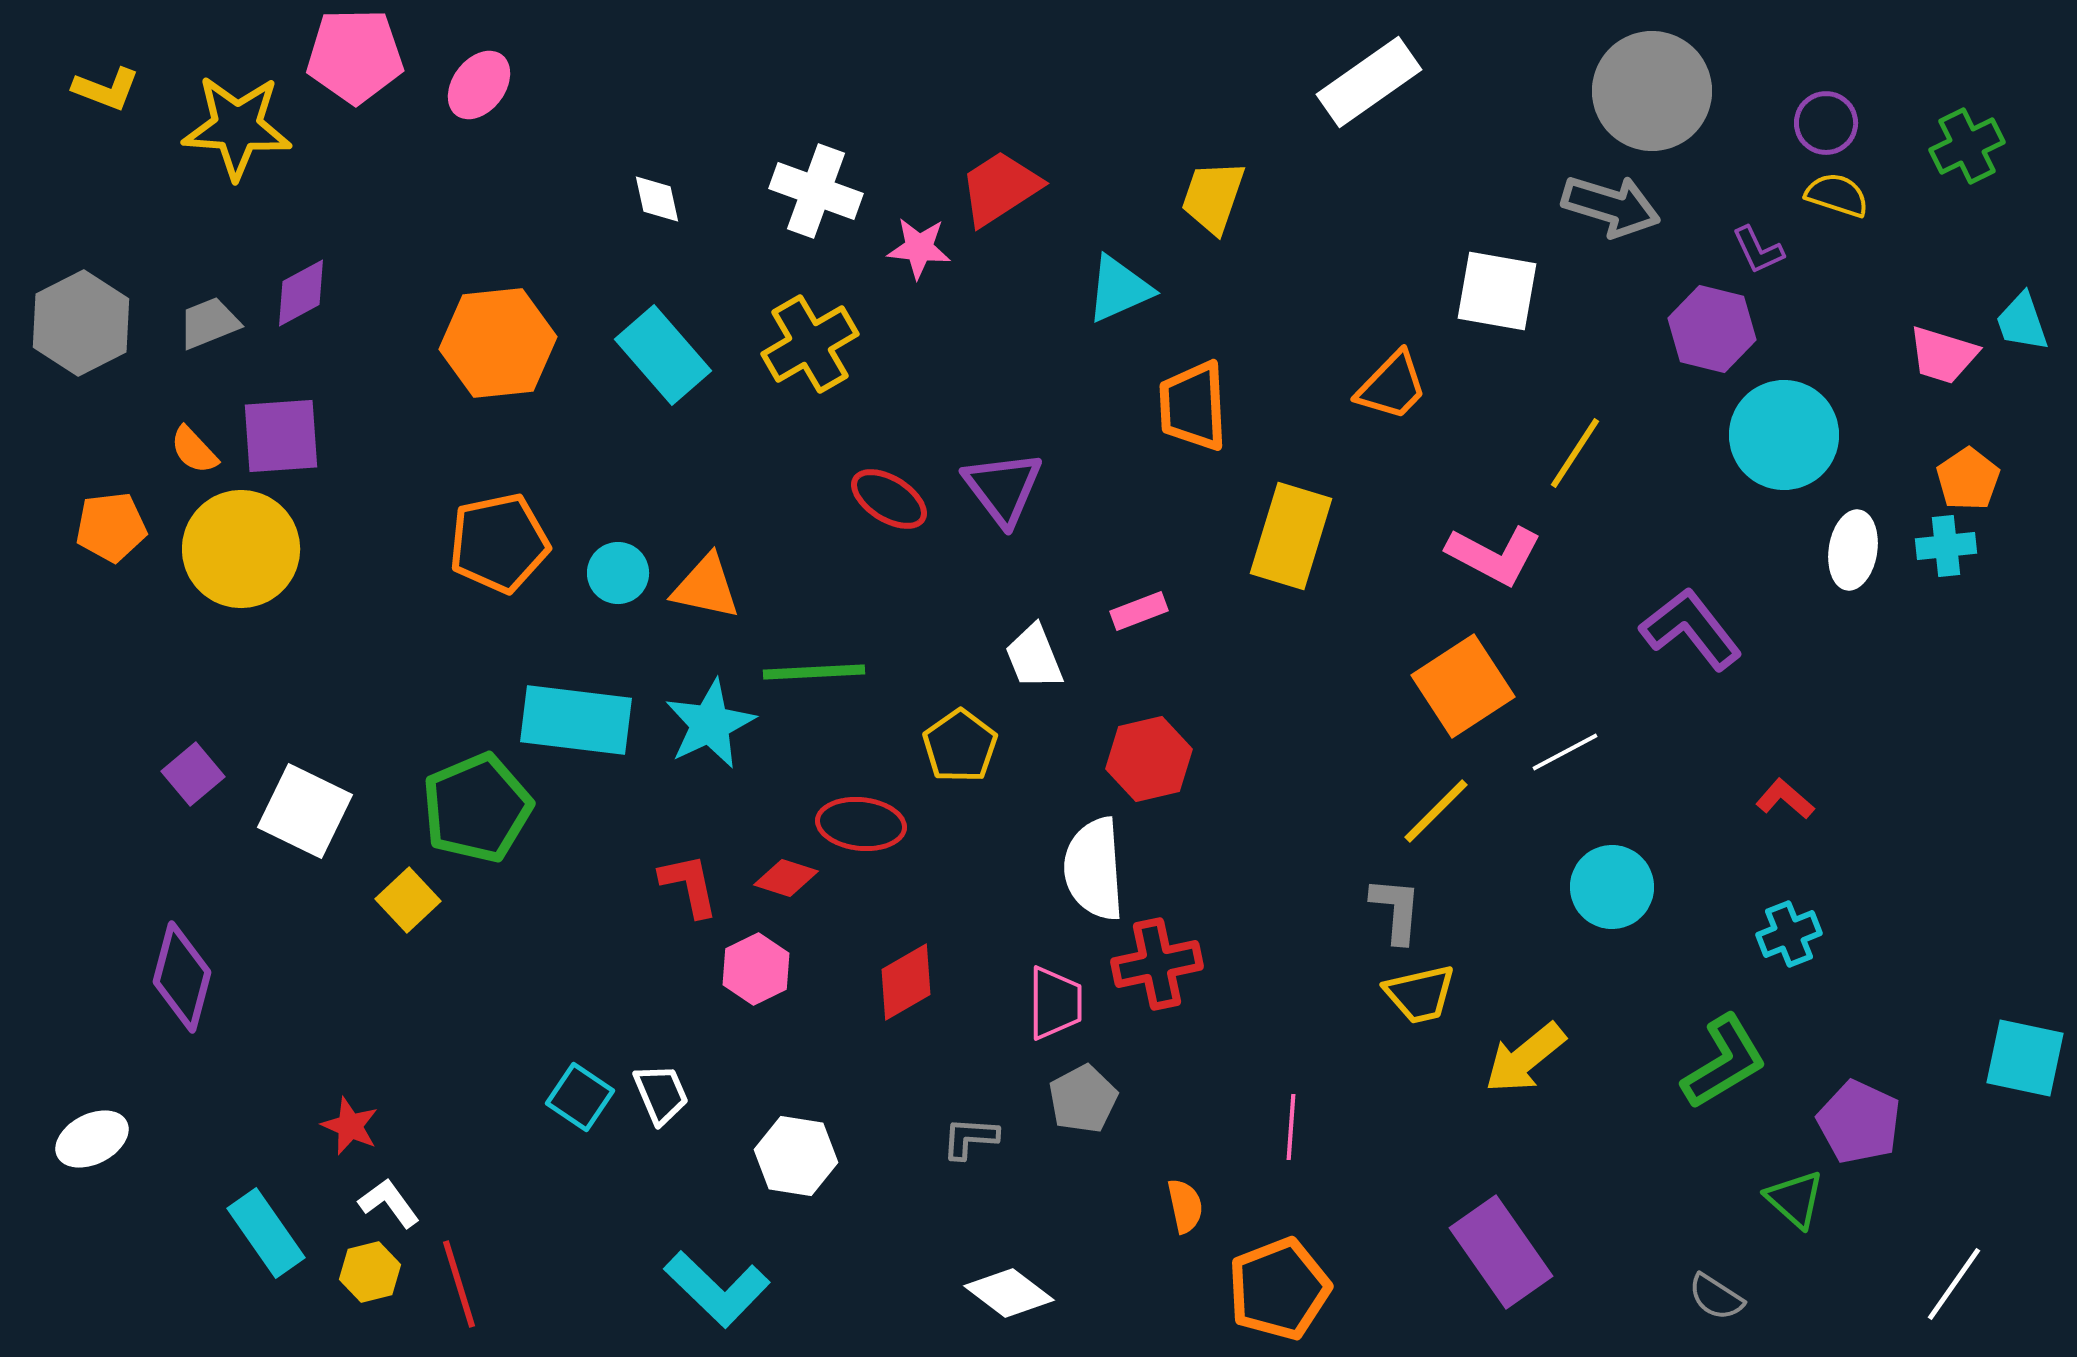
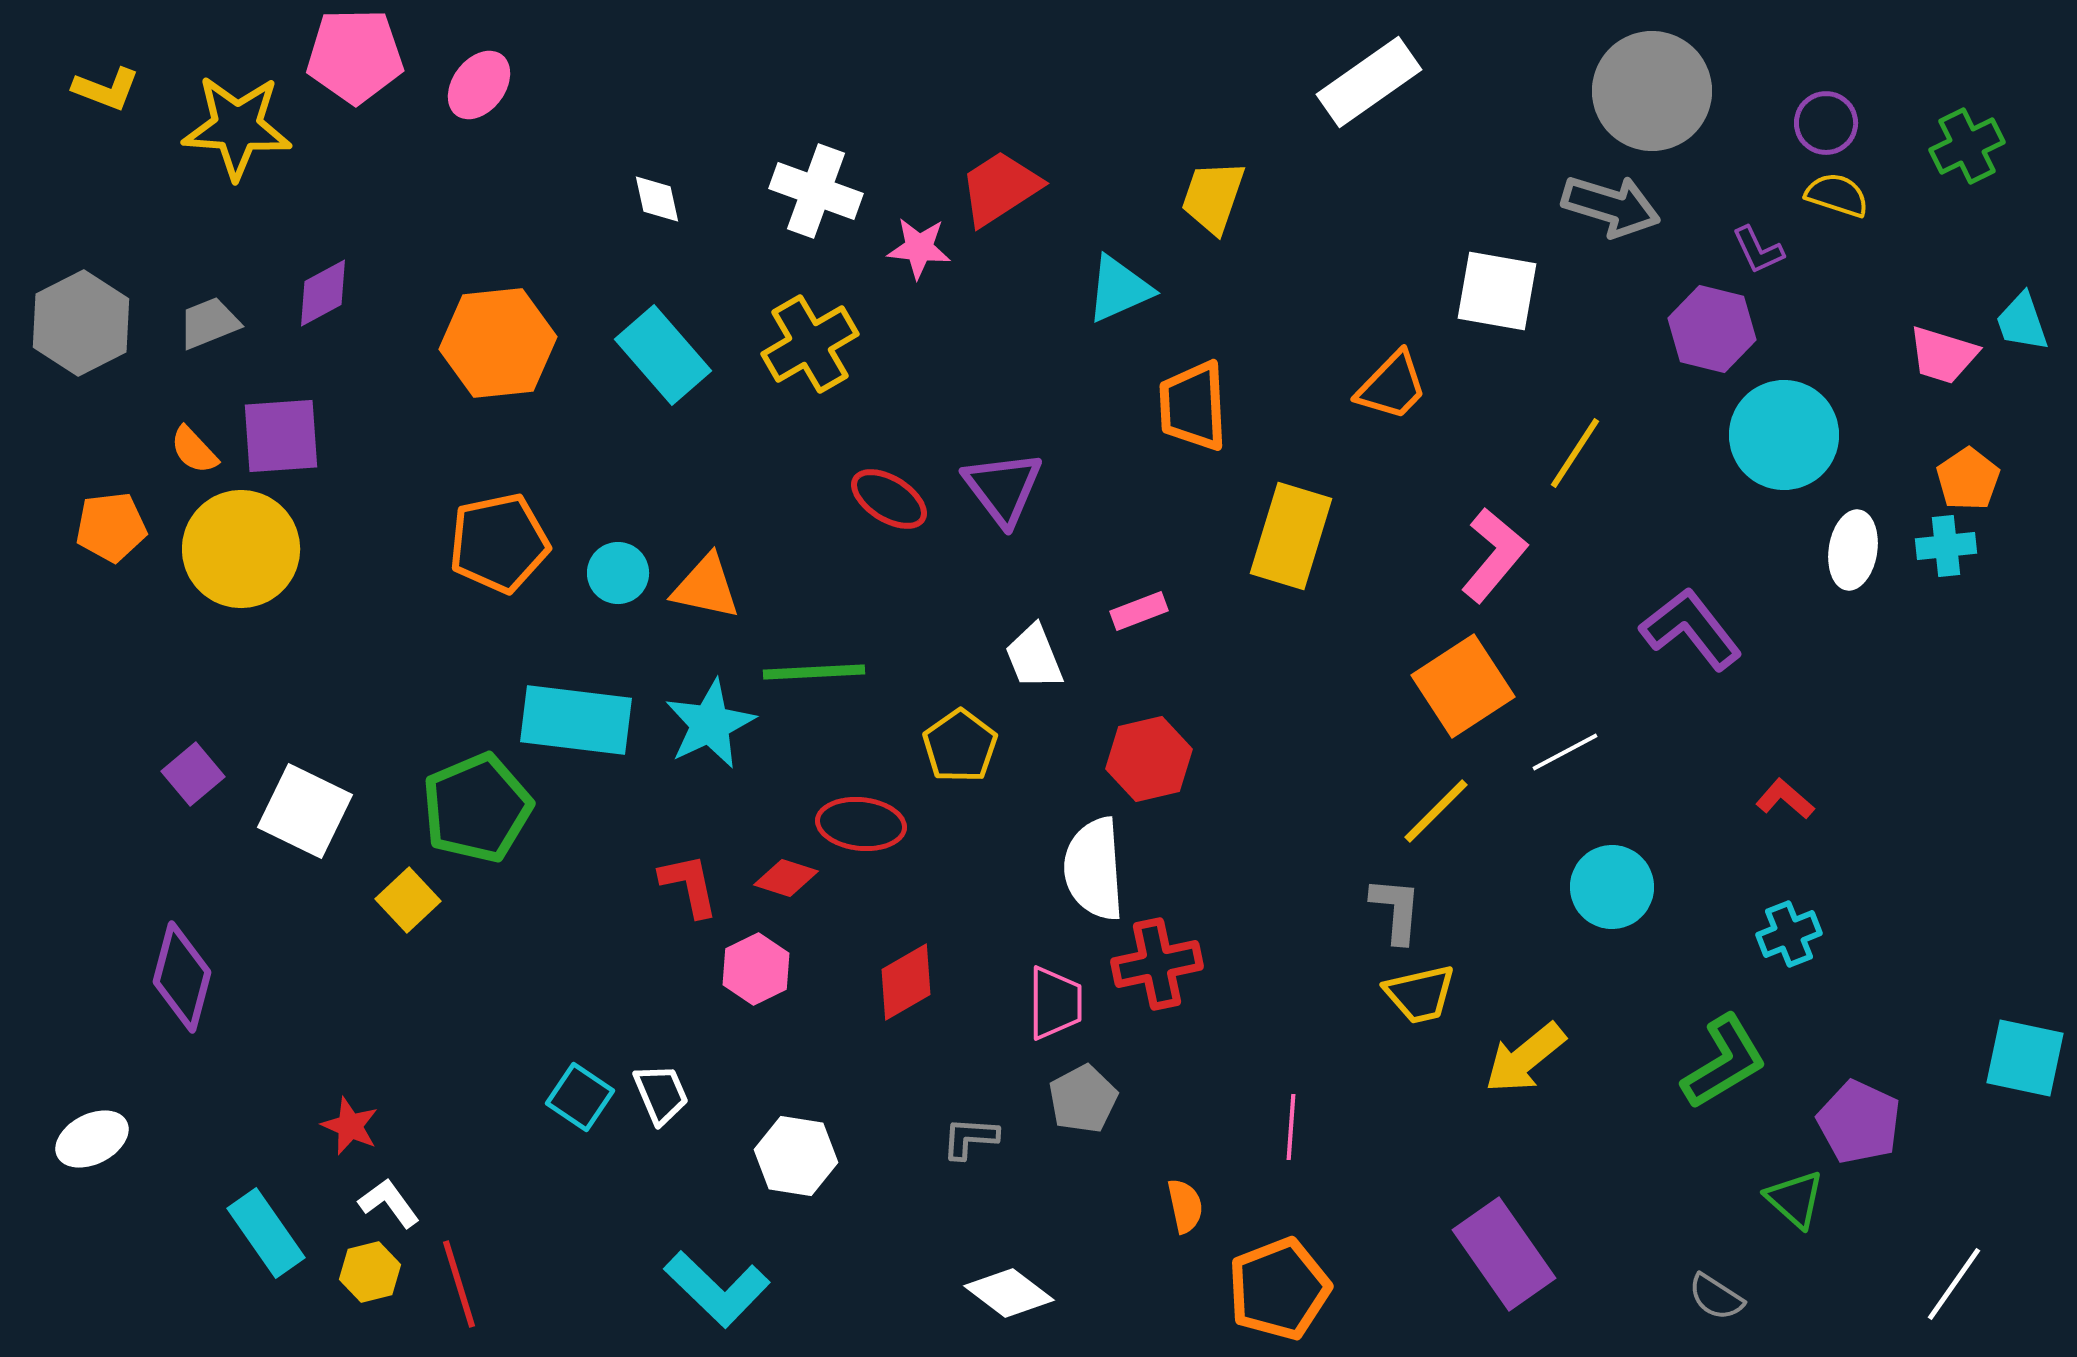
purple diamond at (301, 293): moved 22 px right
pink L-shape at (1494, 555): rotated 78 degrees counterclockwise
purple rectangle at (1501, 1252): moved 3 px right, 2 px down
